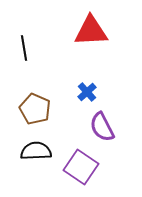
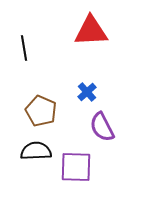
brown pentagon: moved 6 px right, 2 px down
purple square: moved 5 px left; rotated 32 degrees counterclockwise
